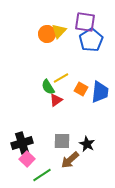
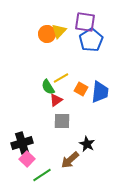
gray square: moved 20 px up
